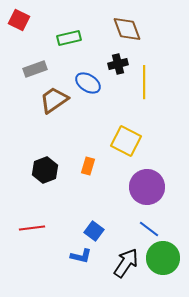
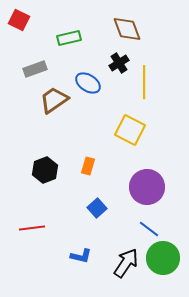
black cross: moved 1 px right, 1 px up; rotated 18 degrees counterclockwise
yellow square: moved 4 px right, 11 px up
blue square: moved 3 px right, 23 px up; rotated 12 degrees clockwise
